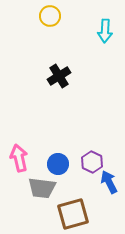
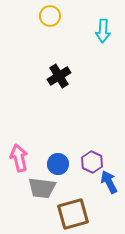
cyan arrow: moved 2 px left
